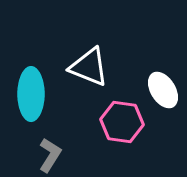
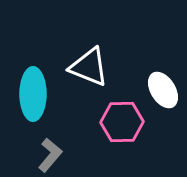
cyan ellipse: moved 2 px right
pink hexagon: rotated 9 degrees counterclockwise
gray L-shape: rotated 8 degrees clockwise
